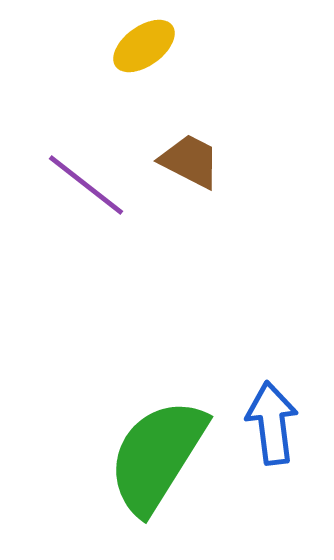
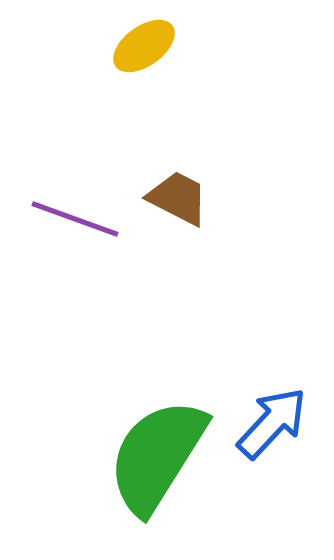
brown trapezoid: moved 12 px left, 37 px down
purple line: moved 11 px left, 34 px down; rotated 18 degrees counterclockwise
blue arrow: rotated 50 degrees clockwise
